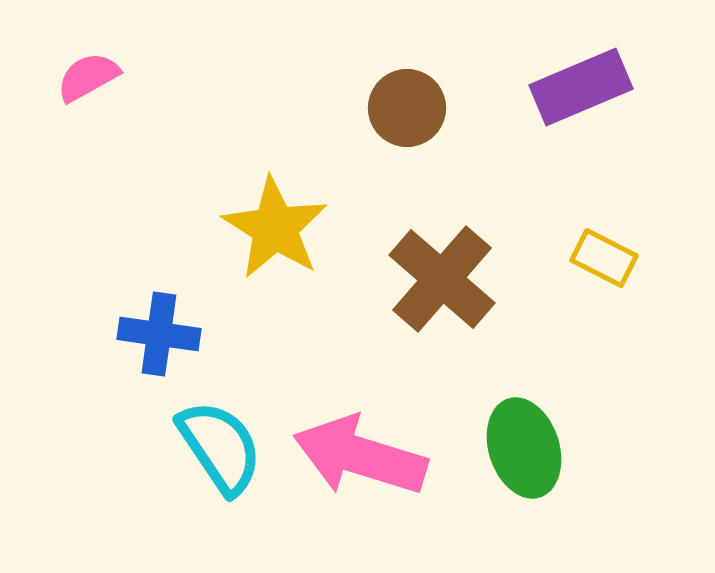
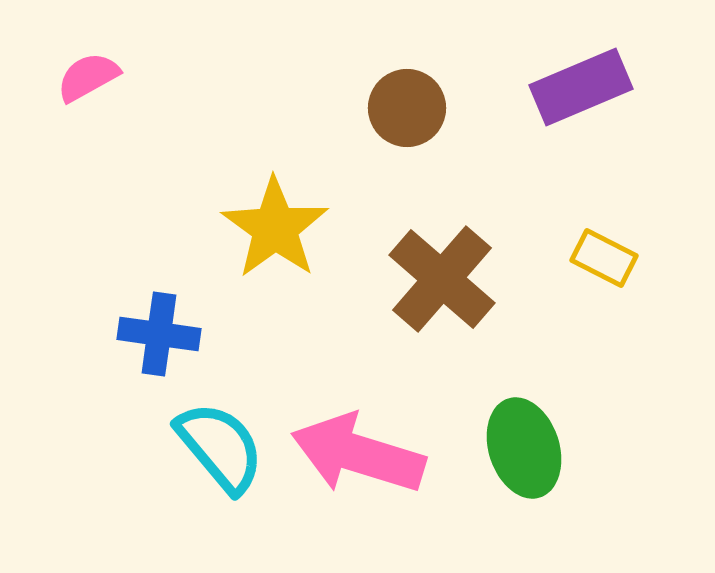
yellow star: rotated 4 degrees clockwise
cyan semicircle: rotated 6 degrees counterclockwise
pink arrow: moved 2 px left, 2 px up
